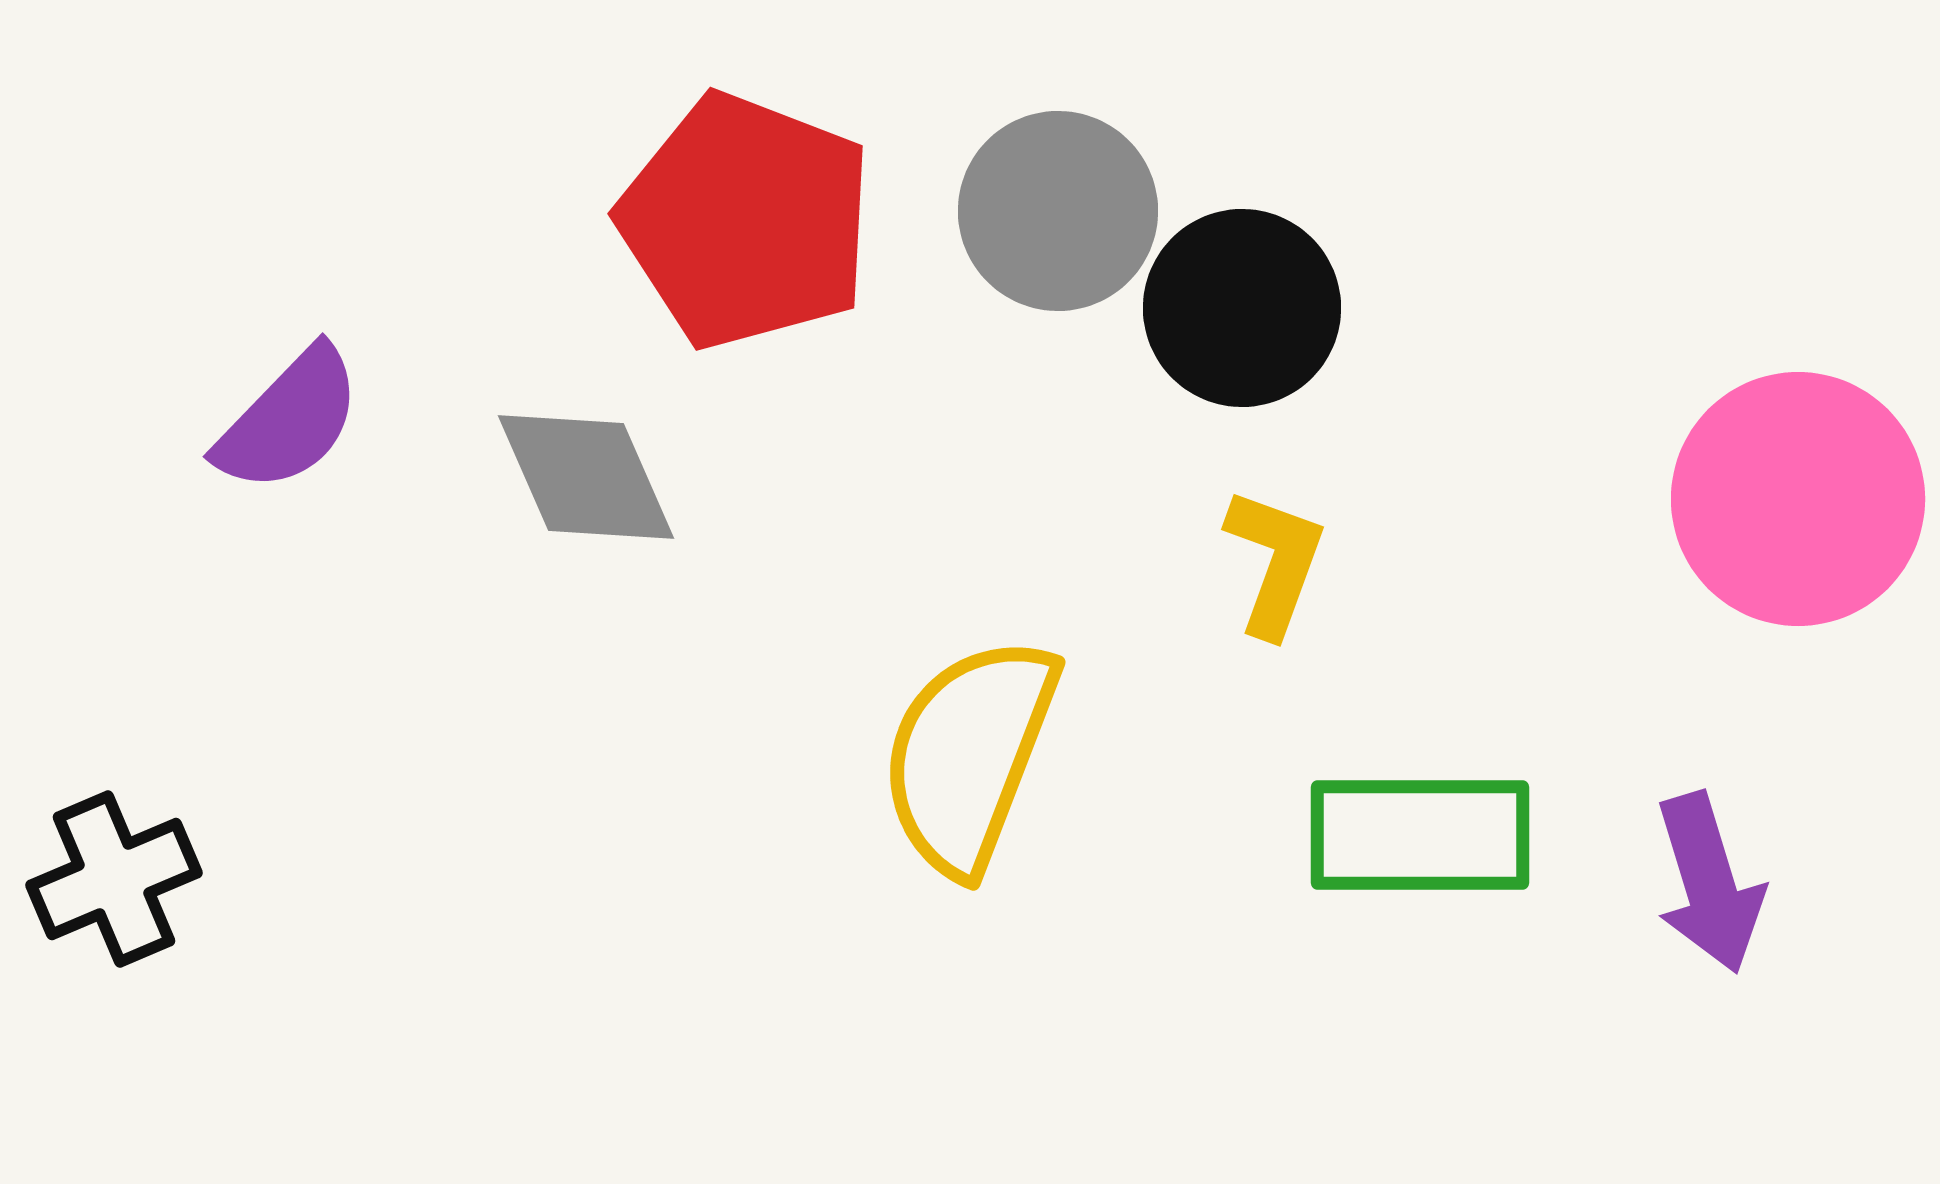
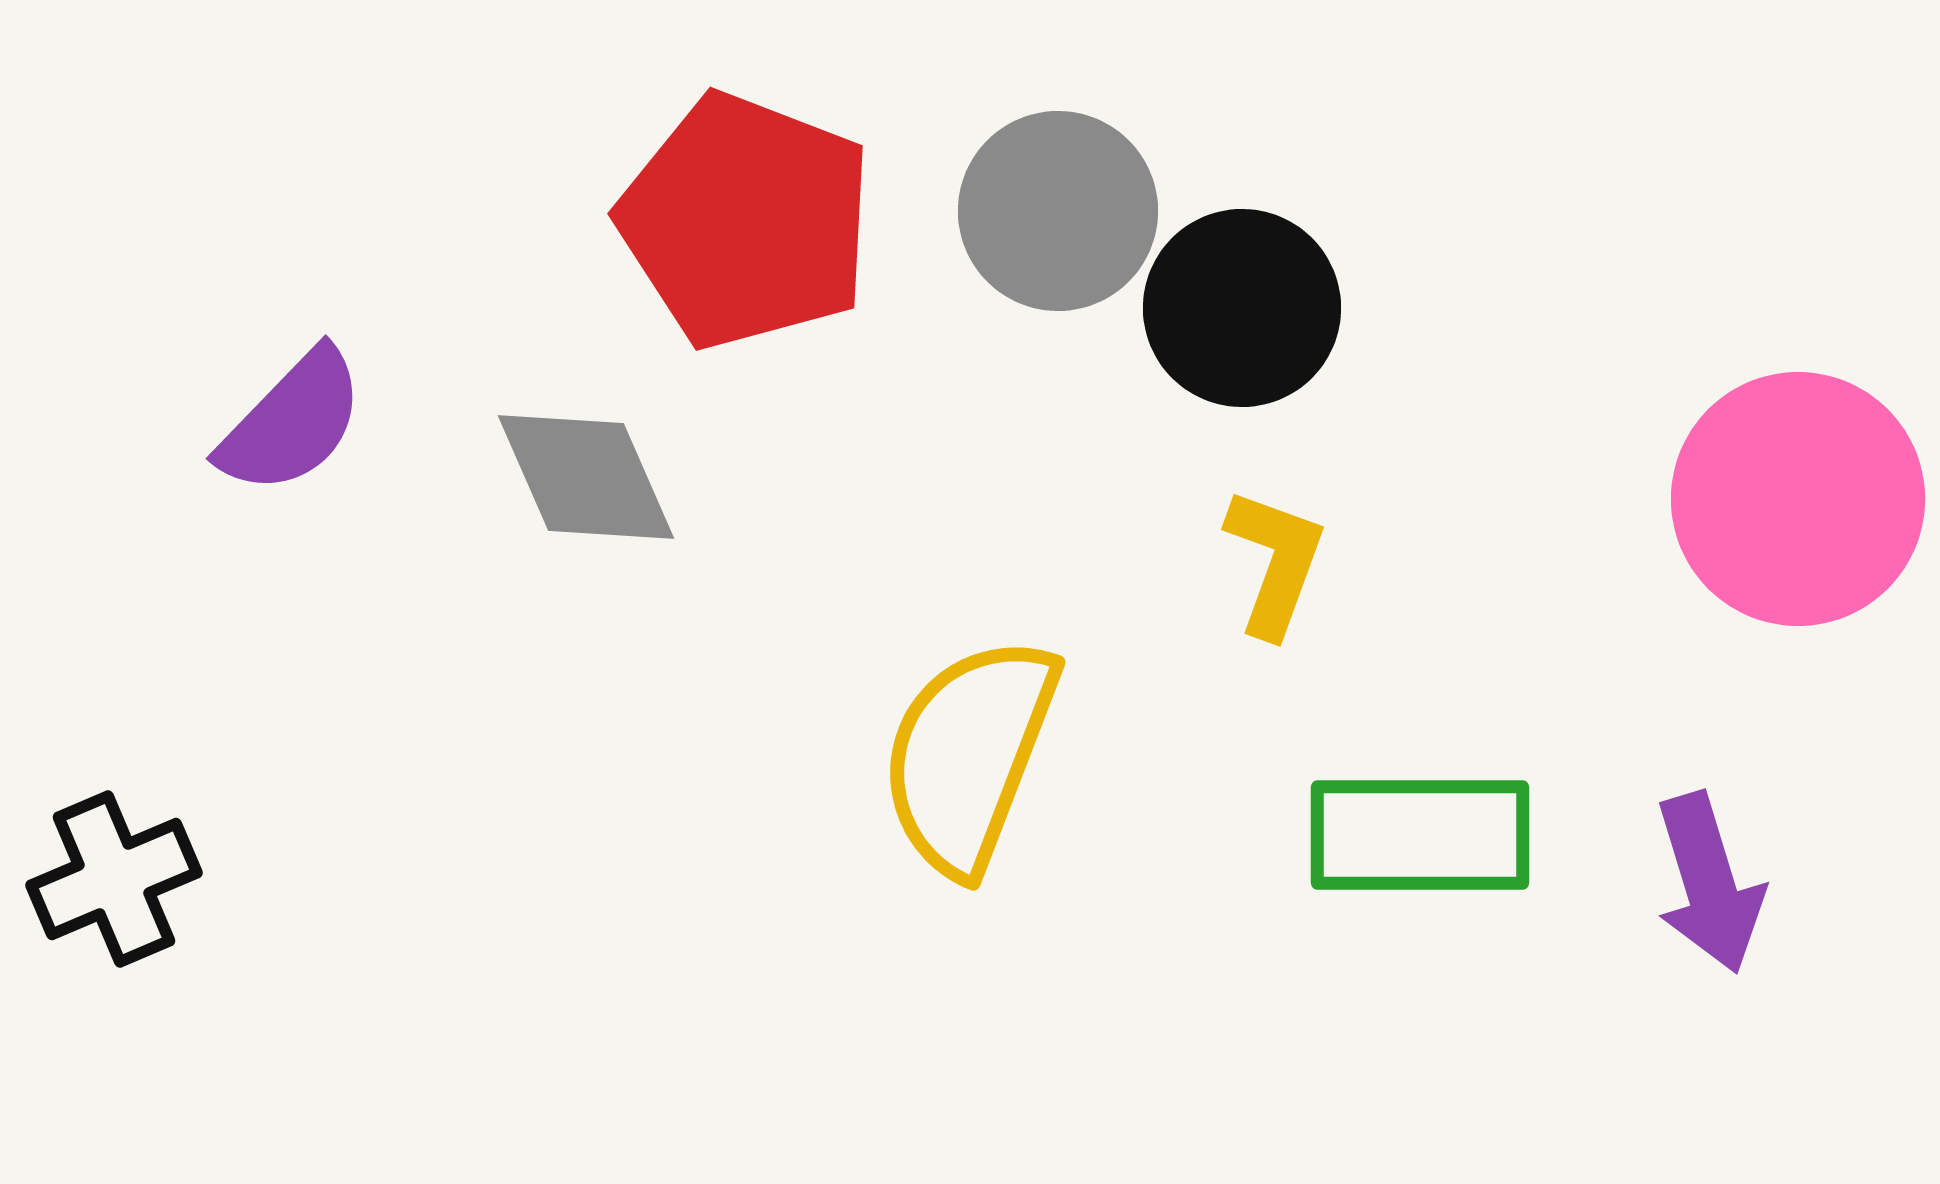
purple semicircle: moved 3 px right, 2 px down
